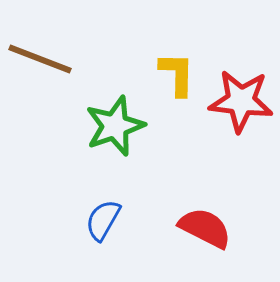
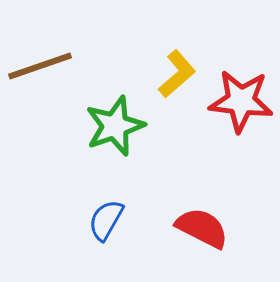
brown line: moved 7 px down; rotated 40 degrees counterclockwise
yellow L-shape: rotated 48 degrees clockwise
blue semicircle: moved 3 px right
red semicircle: moved 3 px left
